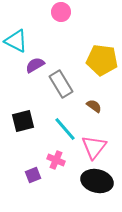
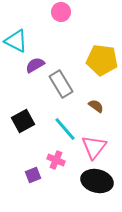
brown semicircle: moved 2 px right
black square: rotated 15 degrees counterclockwise
